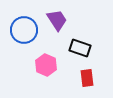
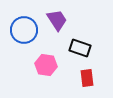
pink hexagon: rotated 15 degrees counterclockwise
